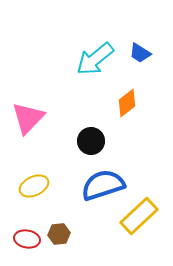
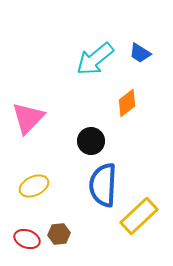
blue semicircle: rotated 69 degrees counterclockwise
red ellipse: rotated 10 degrees clockwise
